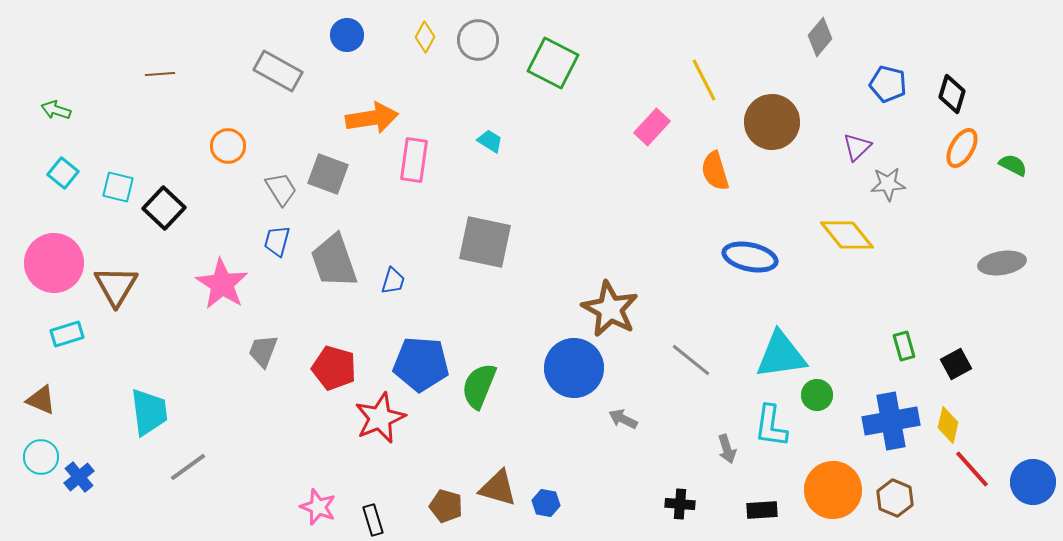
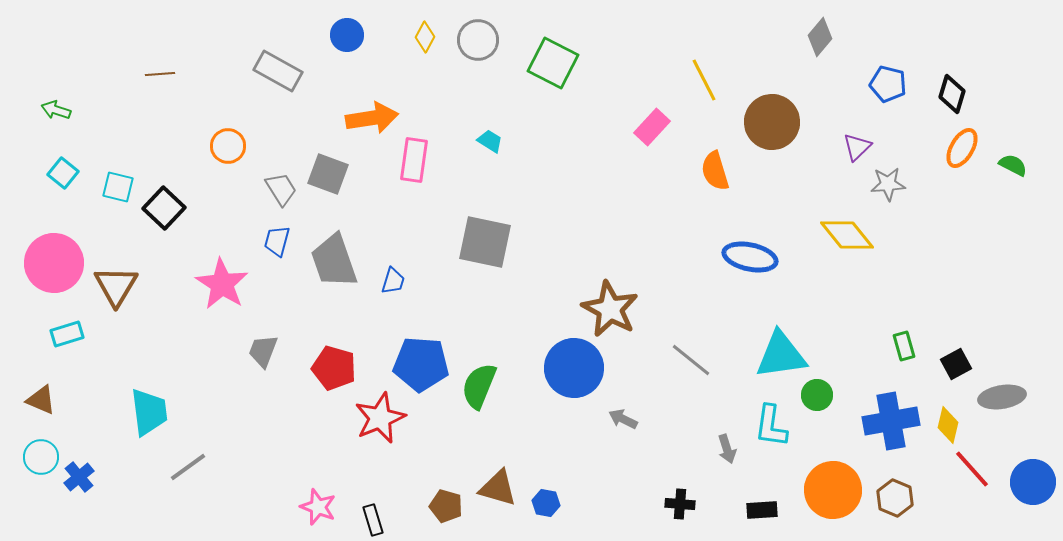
gray ellipse at (1002, 263): moved 134 px down
